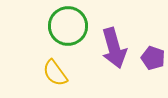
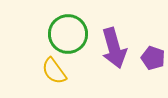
green circle: moved 8 px down
yellow semicircle: moved 1 px left, 2 px up
